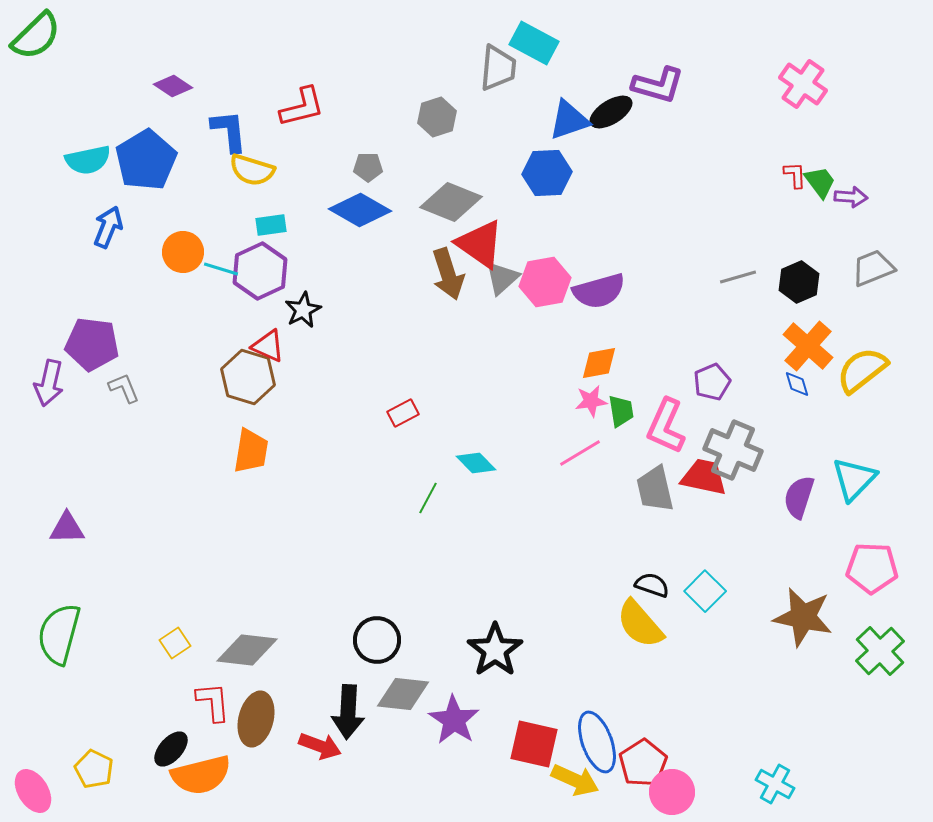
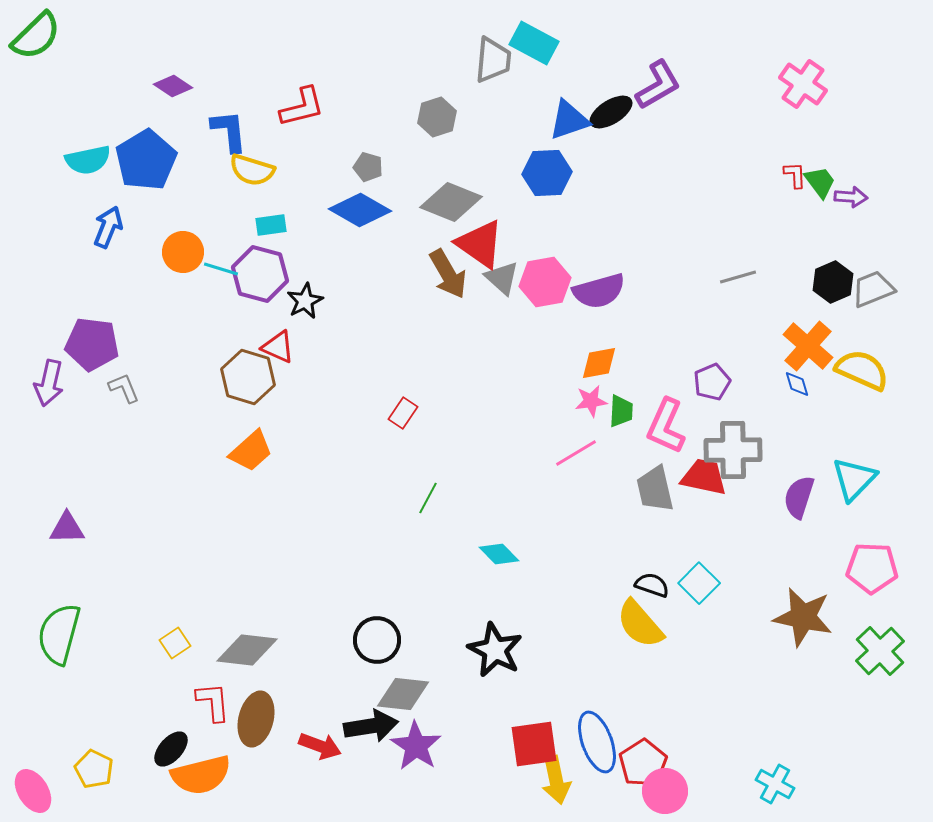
gray trapezoid at (498, 68): moved 5 px left, 8 px up
purple L-shape at (658, 85): rotated 46 degrees counterclockwise
gray pentagon at (368, 167): rotated 16 degrees clockwise
gray trapezoid at (873, 268): moved 21 px down
purple hexagon at (260, 271): moved 3 px down; rotated 20 degrees counterclockwise
brown arrow at (448, 274): rotated 12 degrees counterclockwise
gray triangle at (502, 278): rotated 36 degrees counterclockwise
black hexagon at (799, 282): moved 34 px right
black star at (303, 310): moved 2 px right, 9 px up
red triangle at (268, 346): moved 10 px right, 1 px down
yellow semicircle at (862, 370): rotated 62 degrees clockwise
green trapezoid at (621, 411): rotated 12 degrees clockwise
red rectangle at (403, 413): rotated 28 degrees counterclockwise
gray cross at (733, 450): rotated 24 degrees counterclockwise
orange trapezoid at (251, 451): rotated 39 degrees clockwise
pink line at (580, 453): moved 4 px left
cyan diamond at (476, 463): moved 23 px right, 91 px down
cyan square at (705, 591): moved 6 px left, 8 px up
black star at (495, 650): rotated 10 degrees counterclockwise
black arrow at (348, 712): moved 23 px right, 14 px down; rotated 102 degrees counterclockwise
purple star at (454, 720): moved 38 px left, 26 px down
red square at (534, 744): rotated 21 degrees counterclockwise
yellow arrow at (575, 780): moved 19 px left; rotated 54 degrees clockwise
pink circle at (672, 792): moved 7 px left, 1 px up
